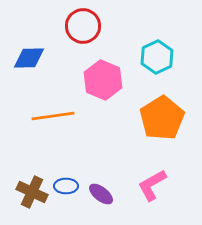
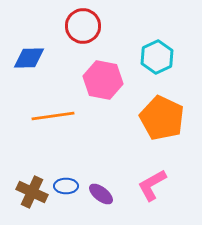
pink hexagon: rotated 12 degrees counterclockwise
orange pentagon: rotated 15 degrees counterclockwise
